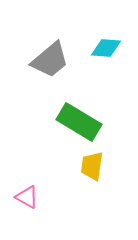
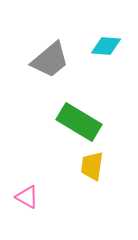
cyan diamond: moved 2 px up
